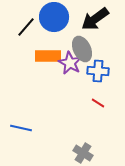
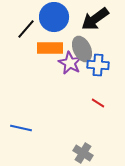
black line: moved 2 px down
orange rectangle: moved 2 px right, 8 px up
blue cross: moved 6 px up
